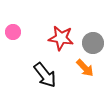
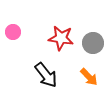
orange arrow: moved 4 px right, 9 px down
black arrow: moved 1 px right
